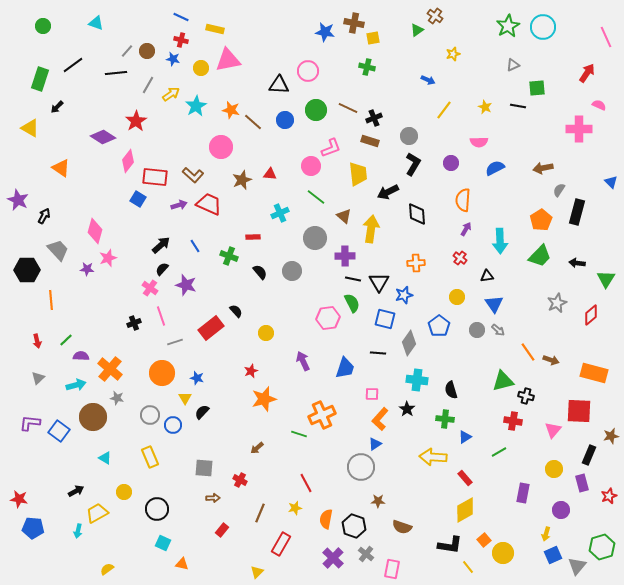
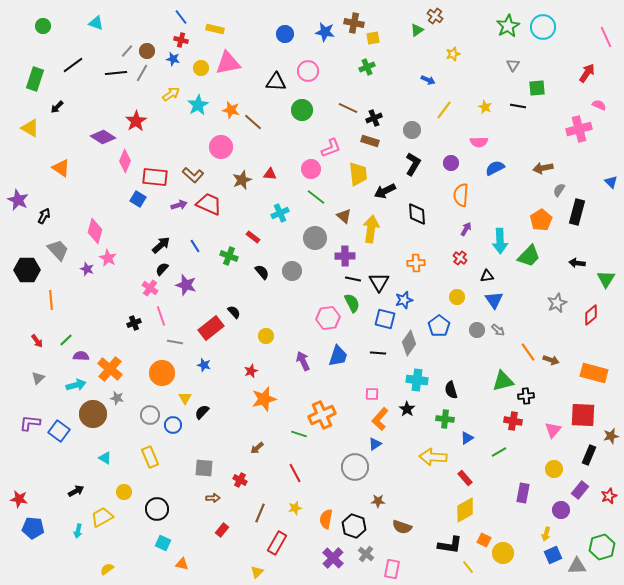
blue line at (181, 17): rotated 28 degrees clockwise
pink triangle at (228, 60): moved 3 px down
gray triangle at (513, 65): rotated 32 degrees counterclockwise
green cross at (367, 67): rotated 35 degrees counterclockwise
green rectangle at (40, 79): moved 5 px left
gray line at (148, 85): moved 6 px left, 12 px up
black triangle at (279, 85): moved 3 px left, 3 px up
cyan star at (196, 106): moved 2 px right, 1 px up
green circle at (316, 110): moved 14 px left
blue circle at (285, 120): moved 86 px up
pink cross at (579, 129): rotated 15 degrees counterclockwise
gray circle at (409, 136): moved 3 px right, 6 px up
pink diamond at (128, 161): moved 3 px left; rotated 15 degrees counterclockwise
pink circle at (311, 166): moved 3 px down
black arrow at (388, 192): moved 3 px left, 1 px up
orange semicircle at (463, 200): moved 2 px left, 5 px up
red rectangle at (253, 237): rotated 40 degrees clockwise
green trapezoid at (540, 256): moved 11 px left
pink star at (108, 258): rotated 24 degrees counterclockwise
purple star at (87, 269): rotated 16 degrees clockwise
black semicircle at (260, 272): moved 2 px right
blue star at (404, 295): moved 5 px down
blue triangle at (494, 304): moved 4 px up
black semicircle at (236, 311): moved 2 px left, 1 px down
yellow circle at (266, 333): moved 3 px down
red arrow at (37, 341): rotated 24 degrees counterclockwise
gray line at (175, 342): rotated 28 degrees clockwise
blue trapezoid at (345, 368): moved 7 px left, 12 px up
blue star at (197, 378): moved 7 px right, 13 px up
black cross at (526, 396): rotated 21 degrees counterclockwise
red square at (579, 411): moved 4 px right, 4 px down
brown circle at (93, 417): moved 3 px up
blue triangle at (465, 437): moved 2 px right, 1 px down
gray circle at (361, 467): moved 6 px left
red line at (306, 483): moved 11 px left, 10 px up
purple rectangle at (582, 483): moved 2 px left, 7 px down; rotated 54 degrees clockwise
yellow trapezoid at (97, 513): moved 5 px right, 4 px down
orange square at (484, 540): rotated 24 degrees counterclockwise
red rectangle at (281, 544): moved 4 px left, 1 px up
gray triangle at (577, 566): rotated 48 degrees clockwise
